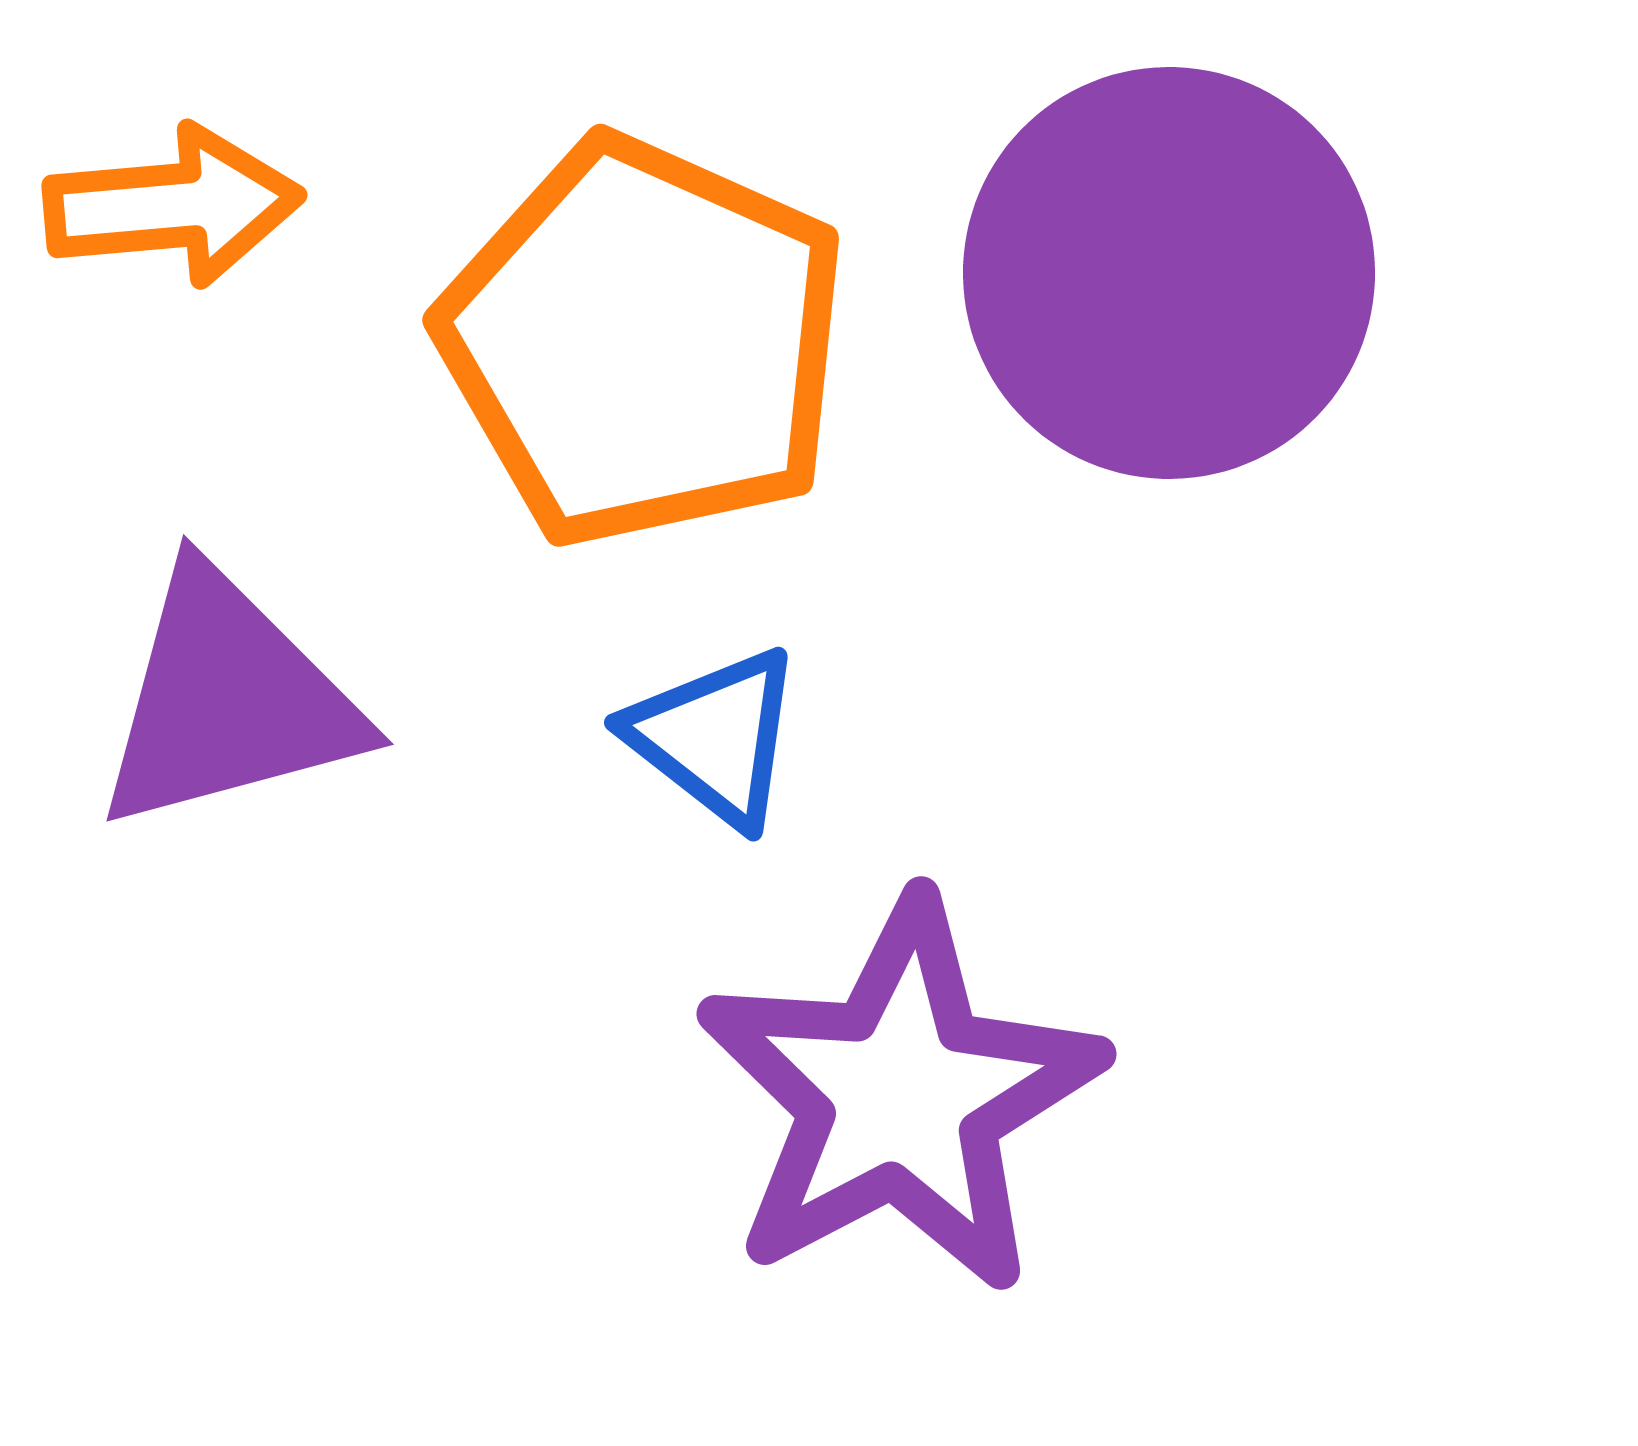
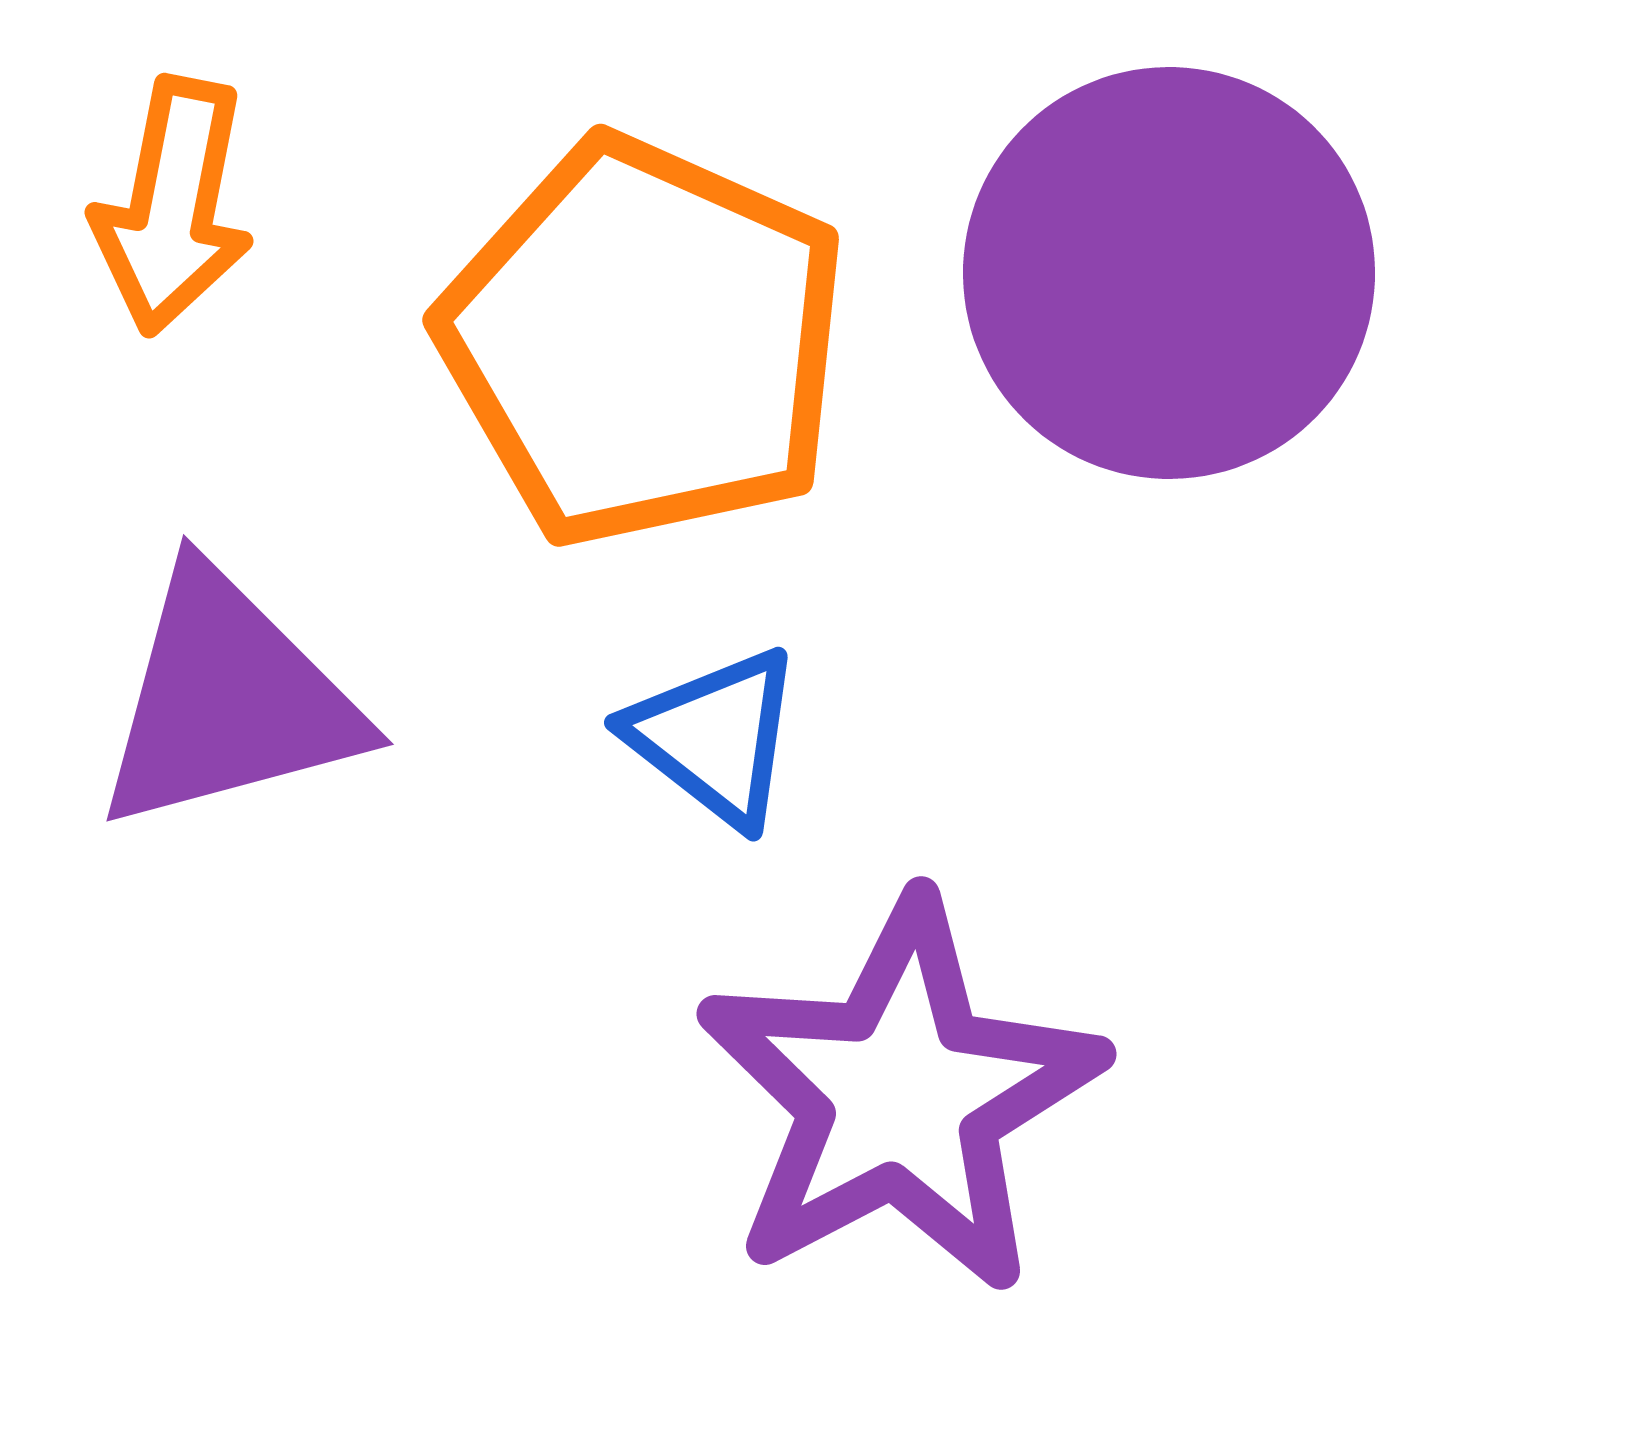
orange arrow: rotated 106 degrees clockwise
